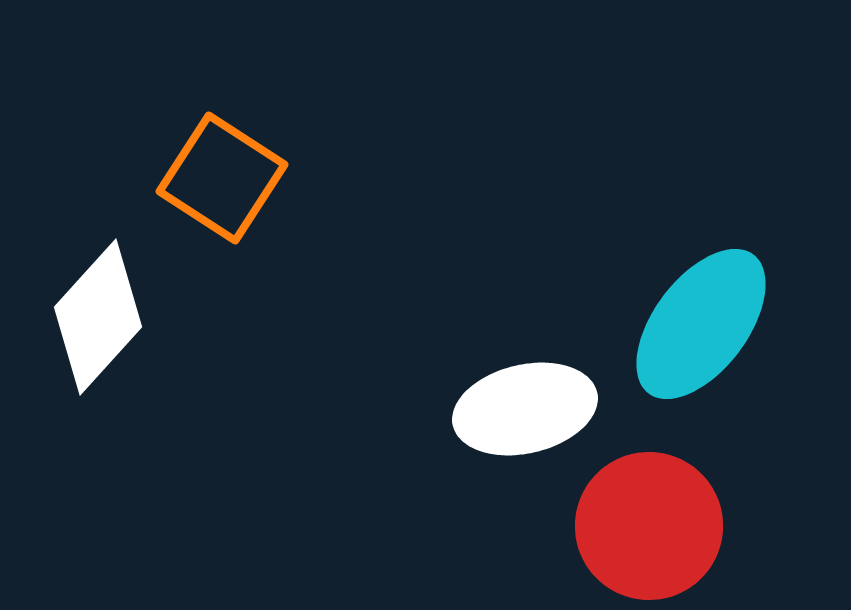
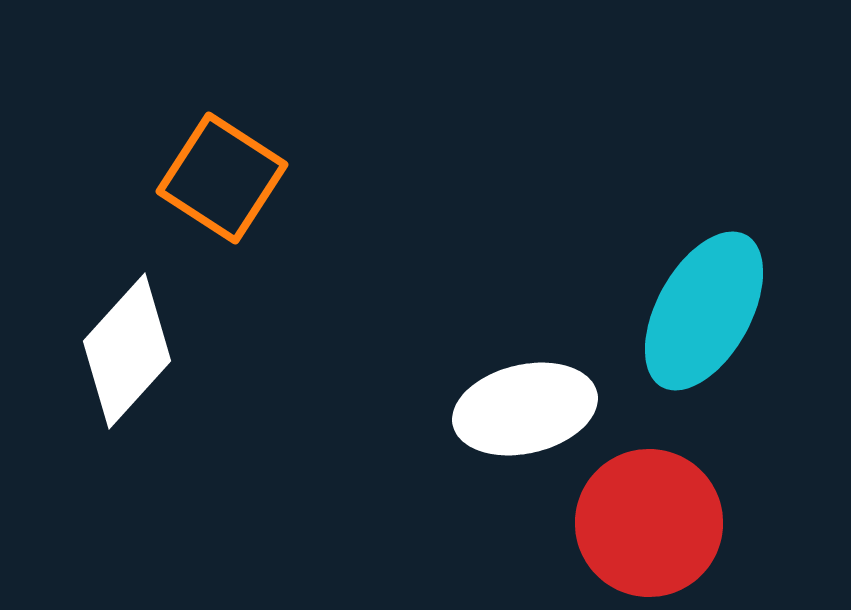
white diamond: moved 29 px right, 34 px down
cyan ellipse: moved 3 px right, 13 px up; rotated 8 degrees counterclockwise
red circle: moved 3 px up
